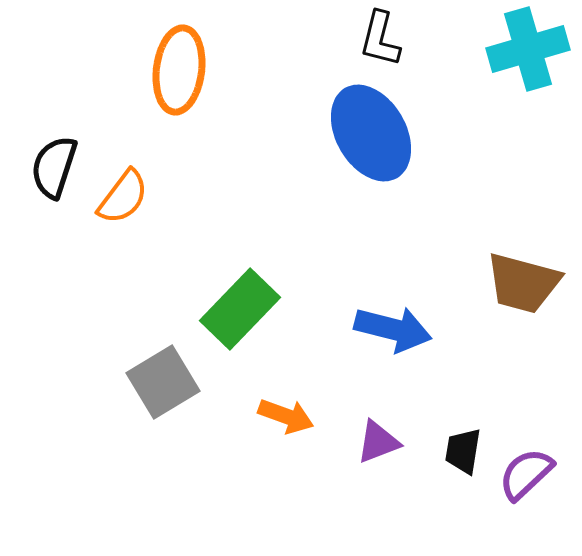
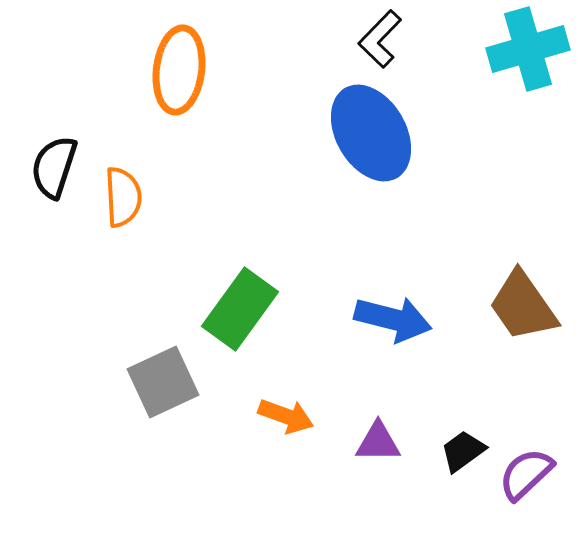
black L-shape: rotated 30 degrees clockwise
orange semicircle: rotated 40 degrees counterclockwise
brown trapezoid: moved 23 px down; rotated 40 degrees clockwise
green rectangle: rotated 8 degrees counterclockwise
blue arrow: moved 10 px up
gray square: rotated 6 degrees clockwise
purple triangle: rotated 21 degrees clockwise
black trapezoid: rotated 45 degrees clockwise
